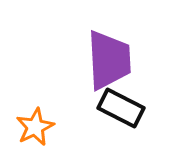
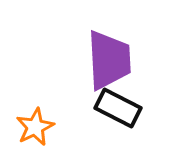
black rectangle: moved 3 px left
